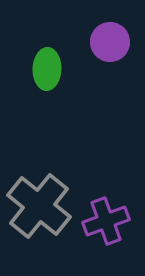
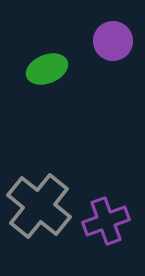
purple circle: moved 3 px right, 1 px up
green ellipse: rotated 66 degrees clockwise
